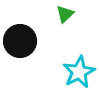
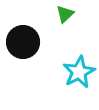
black circle: moved 3 px right, 1 px down
